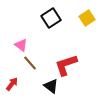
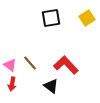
black square: rotated 24 degrees clockwise
pink triangle: moved 11 px left, 20 px down
red L-shape: rotated 65 degrees clockwise
red arrow: rotated 152 degrees clockwise
